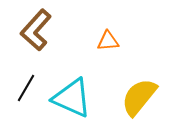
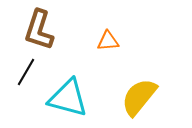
brown L-shape: moved 3 px right; rotated 24 degrees counterclockwise
black line: moved 16 px up
cyan triangle: moved 4 px left; rotated 9 degrees counterclockwise
